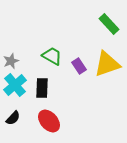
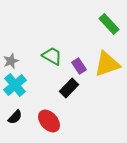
black rectangle: moved 27 px right; rotated 42 degrees clockwise
black semicircle: moved 2 px right, 1 px up
